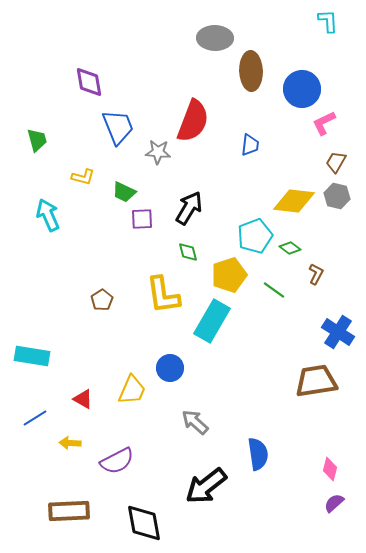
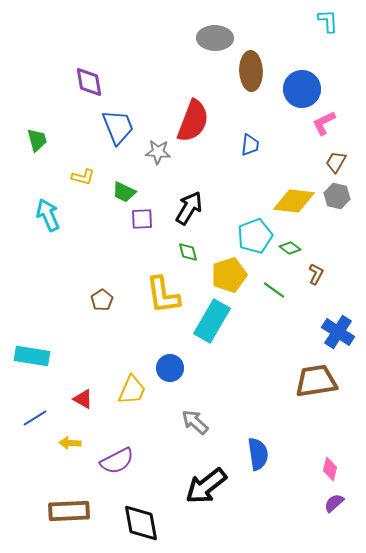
black diamond at (144, 523): moved 3 px left
